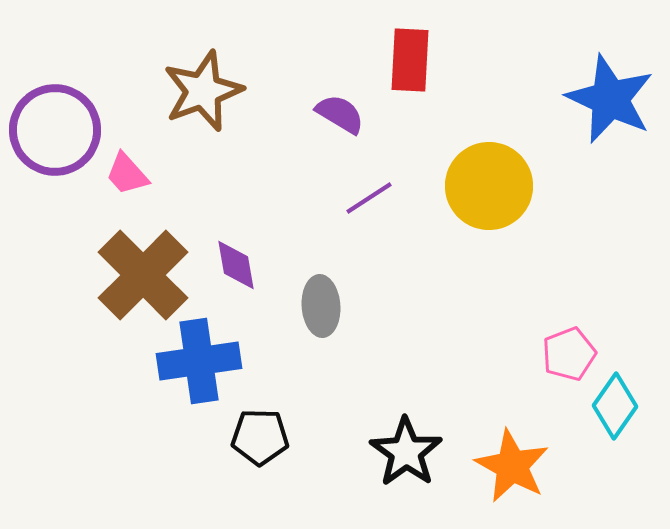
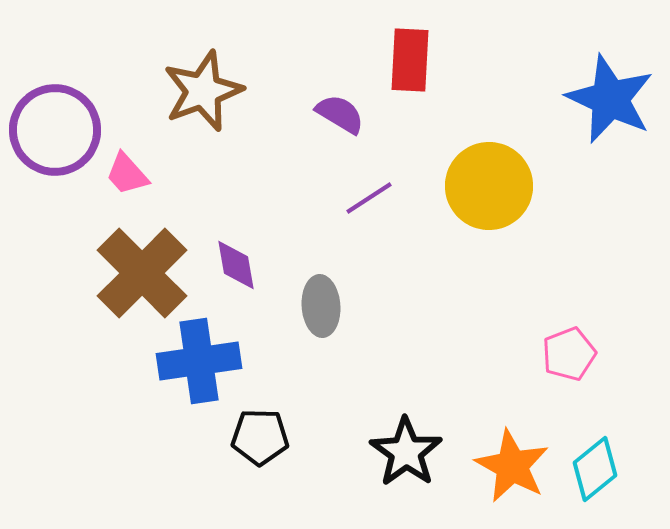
brown cross: moved 1 px left, 2 px up
cyan diamond: moved 20 px left, 63 px down; rotated 16 degrees clockwise
